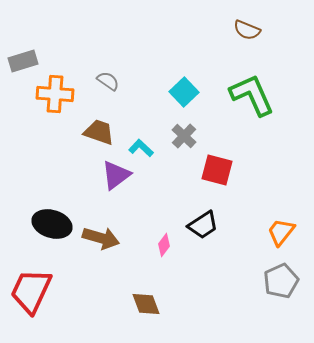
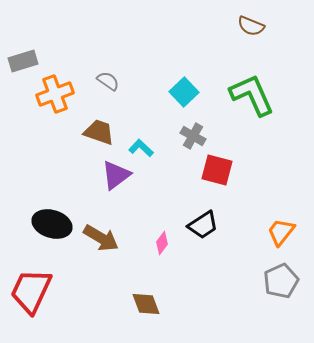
brown semicircle: moved 4 px right, 4 px up
orange cross: rotated 24 degrees counterclockwise
gray cross: moved 9 px right; rotated 15 degrees counterclockwise
brown arrow: rotated 15 degrees clockwise
pink diamond: moved 2 px left, 2 px up
